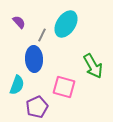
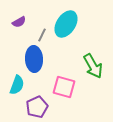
purple semicircle: rotated 104 degrees clockwise
